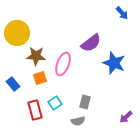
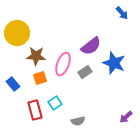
purple semicircle: moved 3 px down
gray rectangle: moved 30 px up; rotated 40 degrees clockwise
